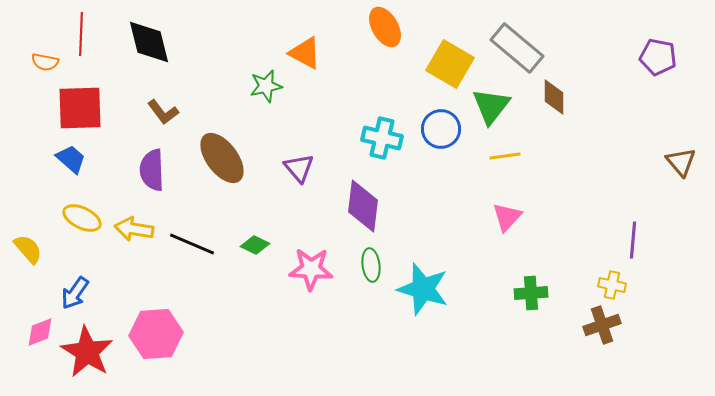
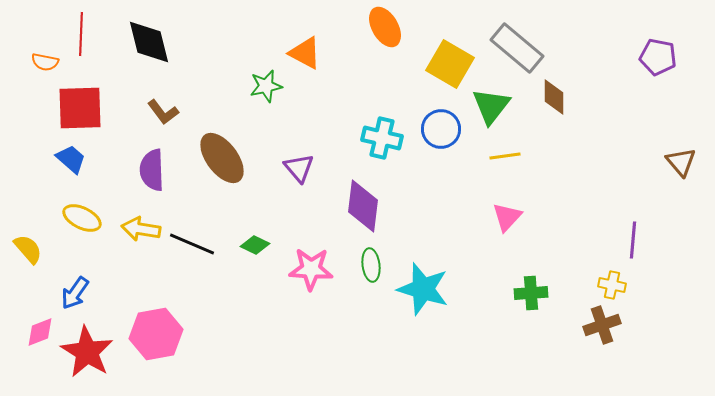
yellow arrow: moved 7 px right
pink hexagon: rotated 6 degrees counterclockwise
